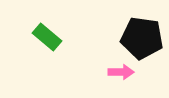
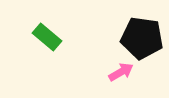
pink arrow: rotated 30 degrees counterclockwise
